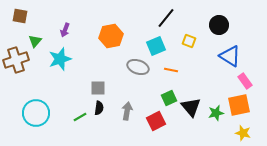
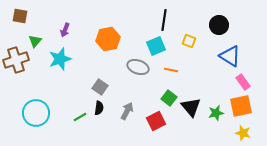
black line: moved 2 px left, 2 px down; rotated 30 degrees counterclockwise
orange hexagon: moved 3 px left, 3 px down
pink rectangle: moved 2 px left, 1 px down
gray square: moved 2 px right, 1 px up; rotated 35 degrees clockwise
green square: rotated 28 degrees counterclockwise
orange square: moved 2 px right, 1 px down
gray arrow: rotated 18 degrees clockwise
